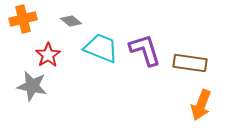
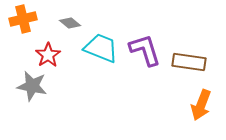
gray diamond: moved 1 px left, 2 px down
brown rectangle: moved 1 px left, 1 px up
